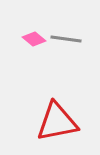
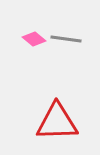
red triangle: rotated 9 degrees clockwise
